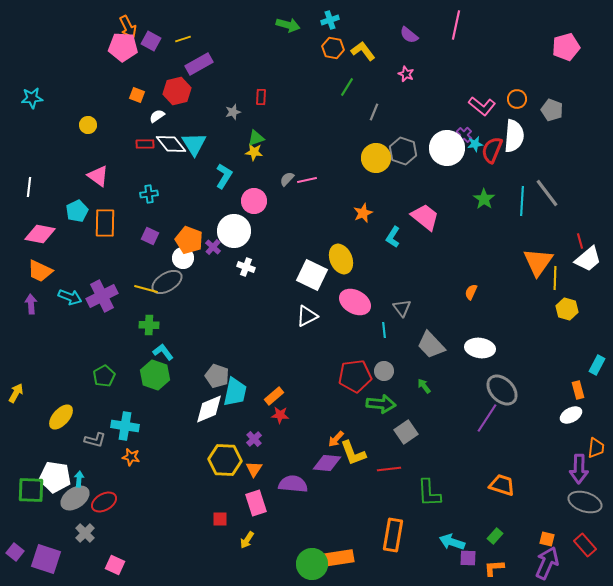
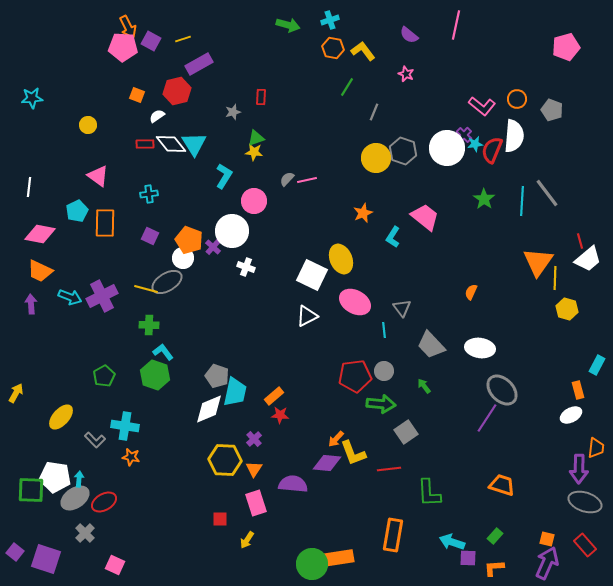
white circle at (234, 231): moved 2 px left
gray L-shape at (95, 440): rotated 30 degrees clockwise
